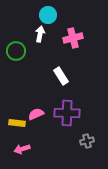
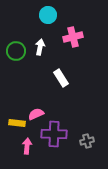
white arrow: moved 13 px down
pink cross: moved 1 px up
white rectangle: moved 2 px down
purple cross: moved 13 px left, 21 px down
pink arrow: moved 5 px right, 3 px up; rotated 112 degrees clockwise
